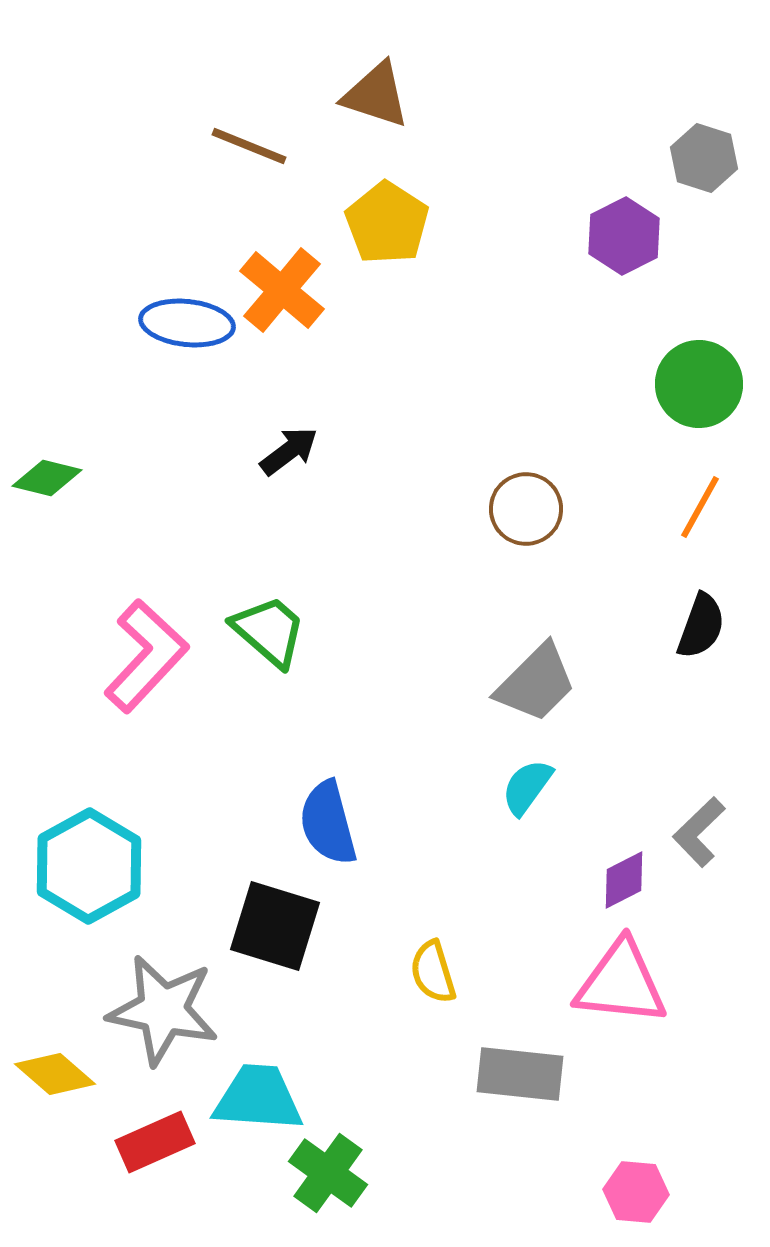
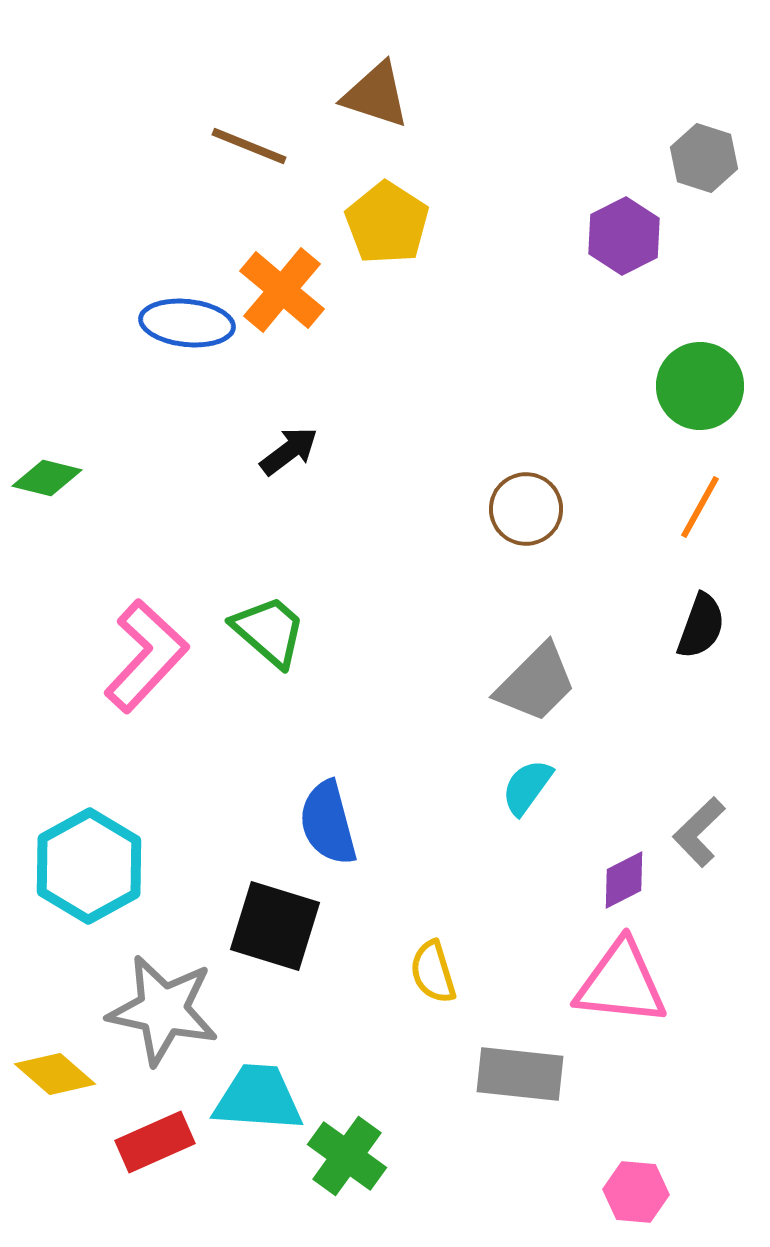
green circle: moved 1 px right, 2 px down
green cross: moved 19 px right, 17 px up
